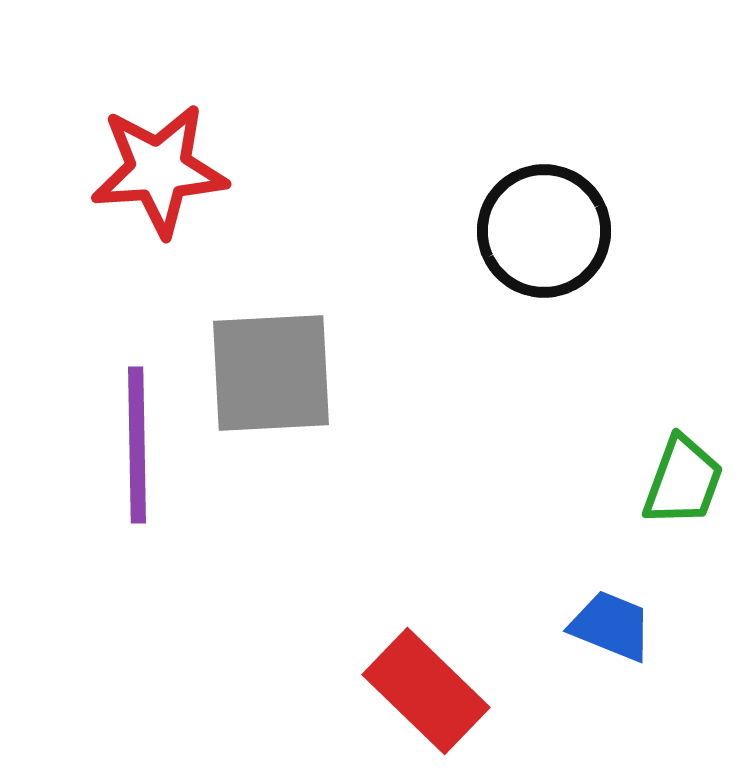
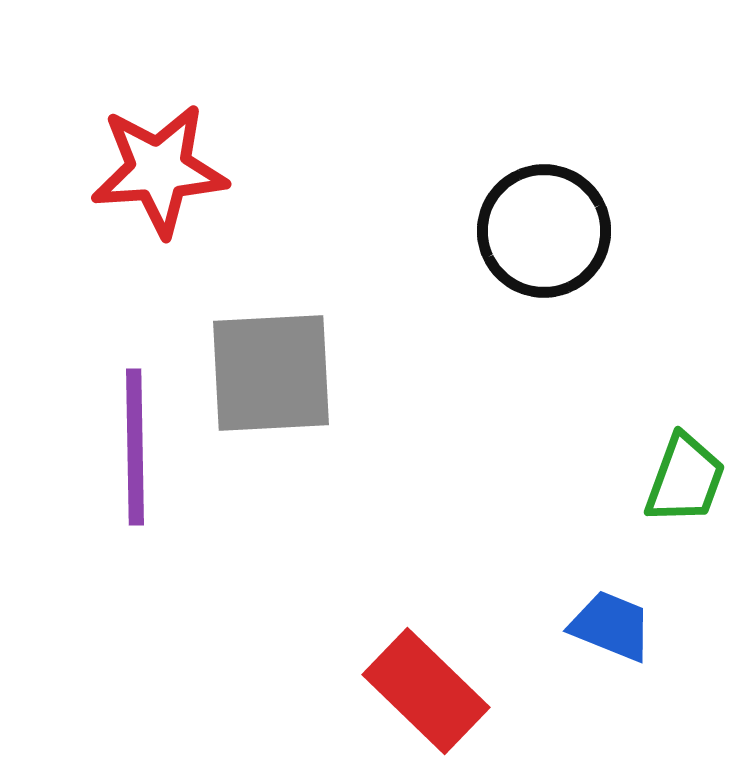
purple line: moved 2 px left, 2 px down
green trapezoid: moved 2 px right, 2 px up
